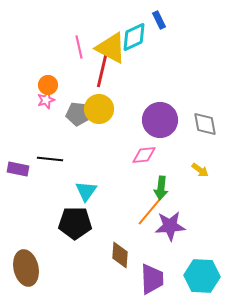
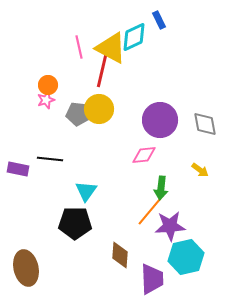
cyan hexagon: moved 16 px left, 19 px up; rotated 16 degrees counterclockwise
